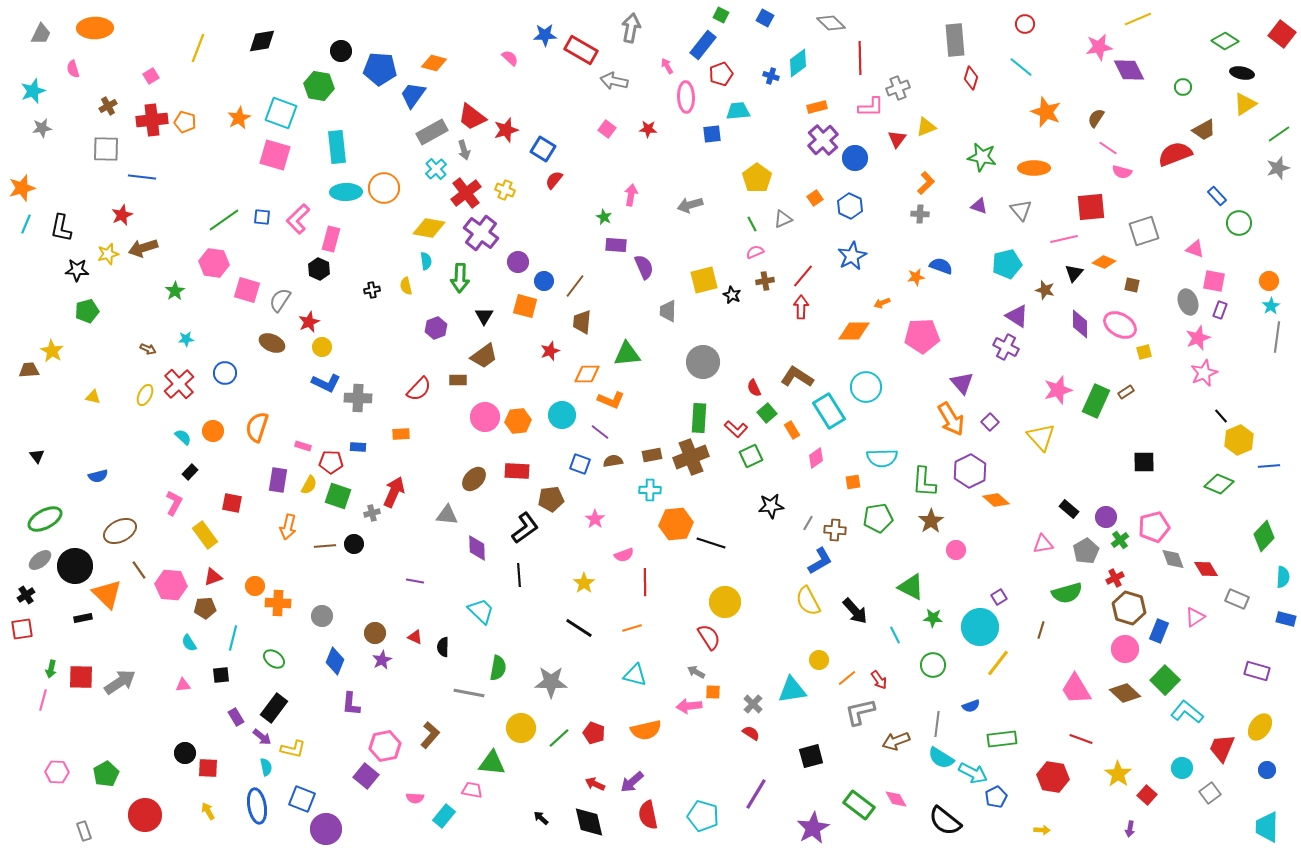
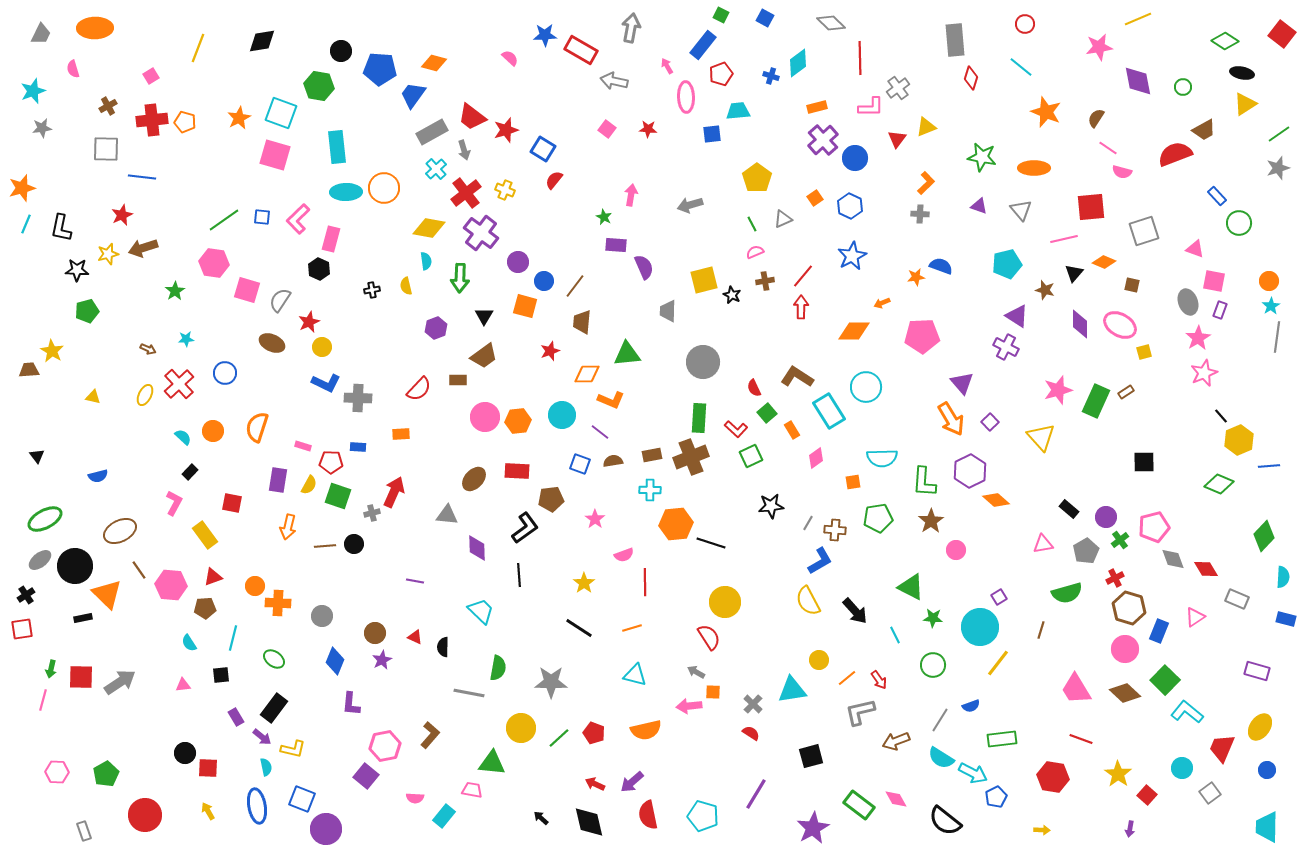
purple diamond at (1129, 70): moved 9 px right, 11 px down; rotated 16 degrees clockwise
gray cross at (898, 88): rotated 15 degrees counterclockwise
pink star at (1198, 338): rotated 10 degrees counterclockwise
gray line at (937, 724): moved 3 px right, 4 px up; rotated 25 degrees clockwise
